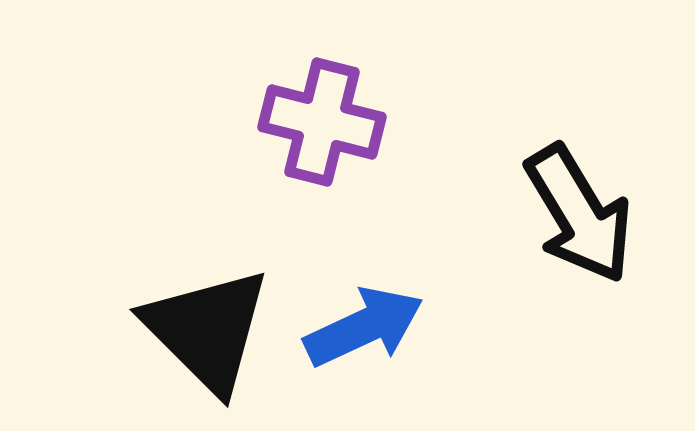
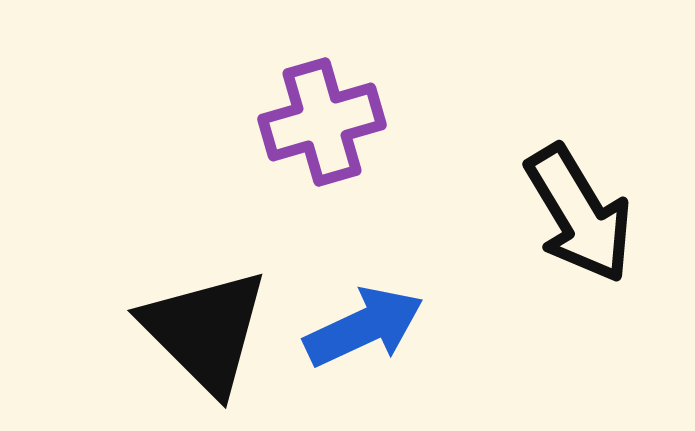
purple cross: rotated 30 degrees counterclockwise
black triangle: moved 2 px left, 1 px down
